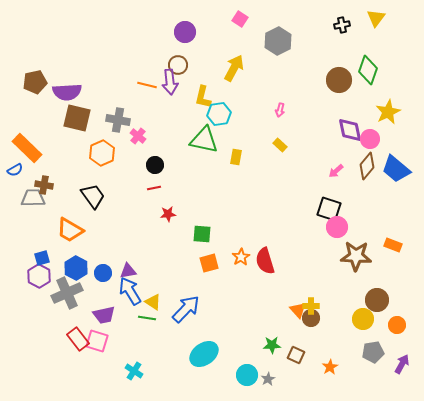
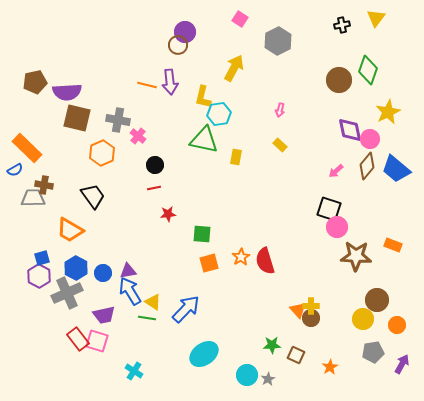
brown circle at (178, 65): moved 20 px up
